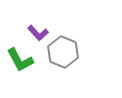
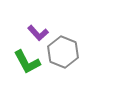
green L-shape: moved 7 px right, 2 px down
